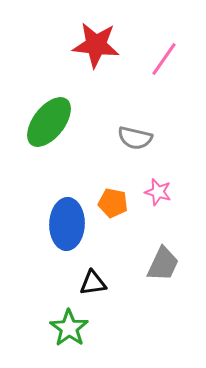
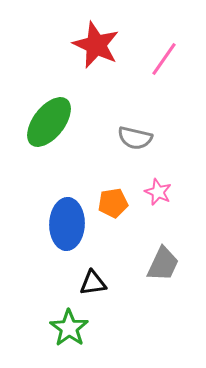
red star: rotated 18 degrees clockwise
pink star: rotated 8 degrees clockwise
orange pentagon: rotated 20 degrees counterclockwise
